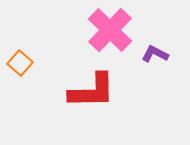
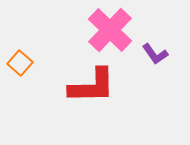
purple L-shape: rotated 152 degrees counterclockwise
red L-shape: moved 5 px up
